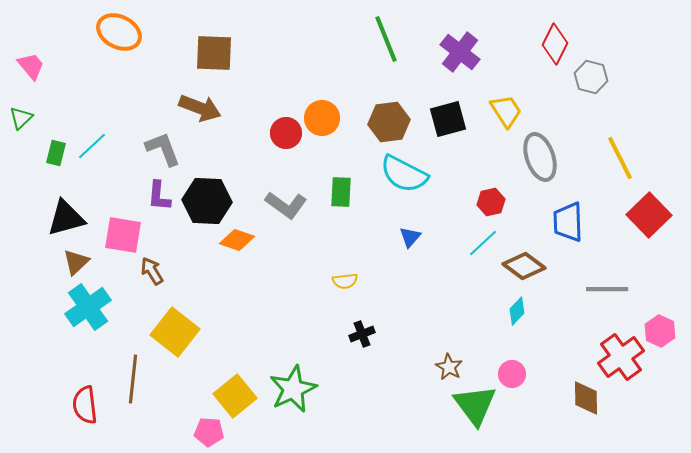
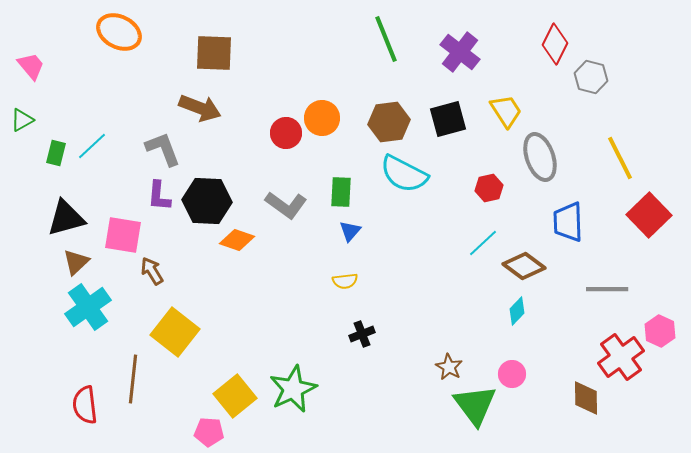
green triangle at (21, 118): moved 1 px right, 2 px down; rotated 15 degrees clockwise
red hexagon at (491, 202): moved 2 px left, 14 px up
blue triangle at (410, 237): moved 60 px left, 6 px up
